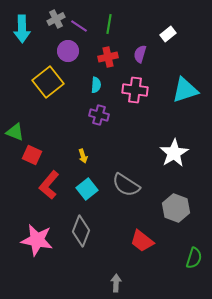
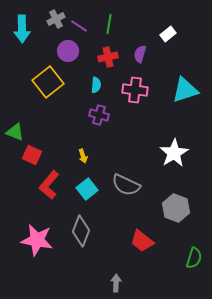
gray semicircle: rotated 8 degrees counterclockwise
